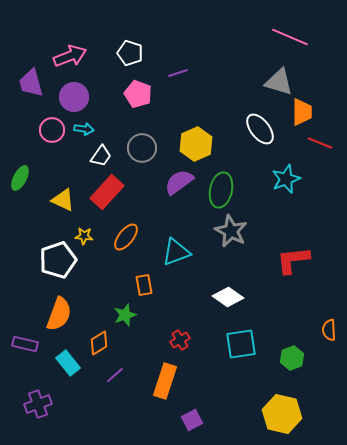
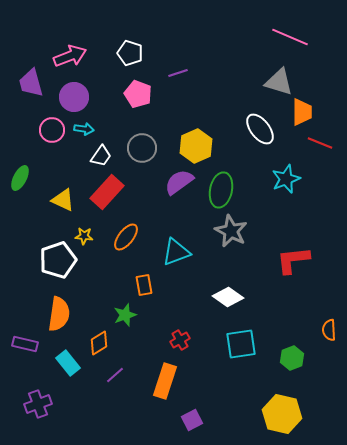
yellow hexagon at (196, 144): moved 2 px down
orange semicircle at (59, 314): rotated 12 degrees counterclockwise
